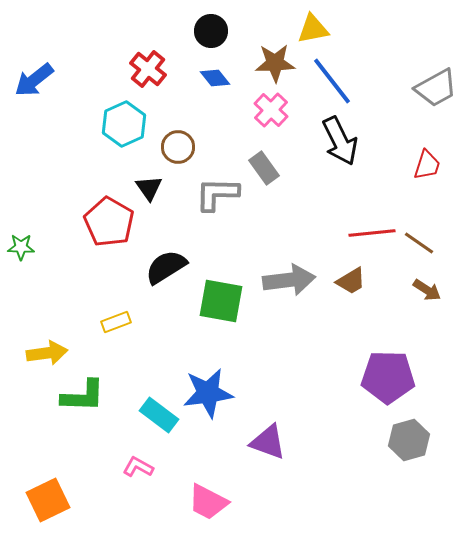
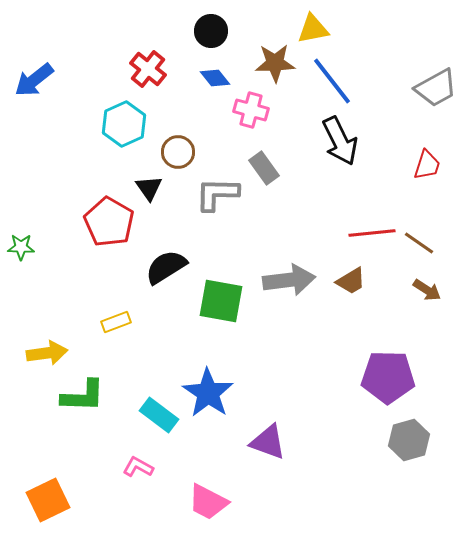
pink cross: moved 20 px left; rotated 28 degrees counterclockwise
brown circle: moved 5 px down
blue star: rotated 30 degrees counterclockwise
